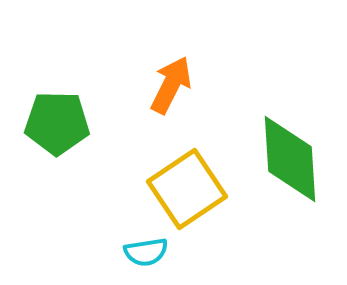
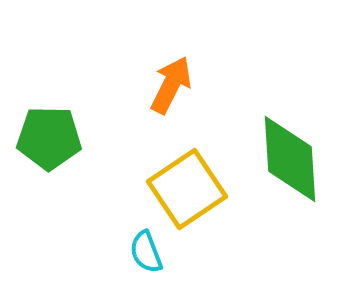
green pentagon: moved 8 px left, 15 px down
cyan semicircle: rotated 78 degrees clockwise
